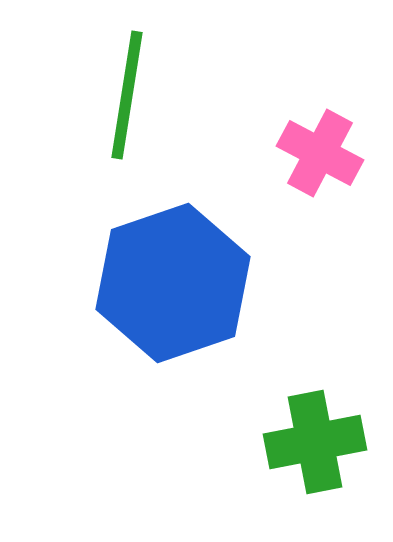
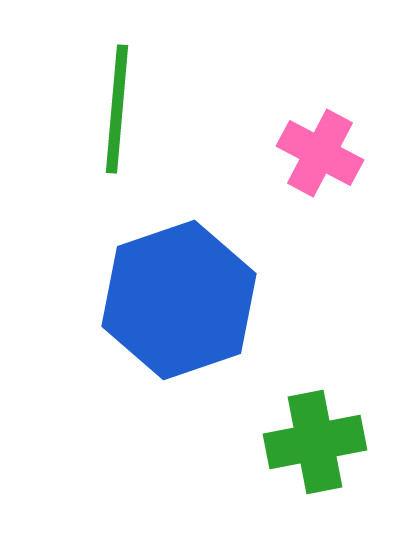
green line: moved 10 px left, 14 px down; rotated 4 degrees counterclockwise
blue hexagon: moved 6 px right, 17 px down
